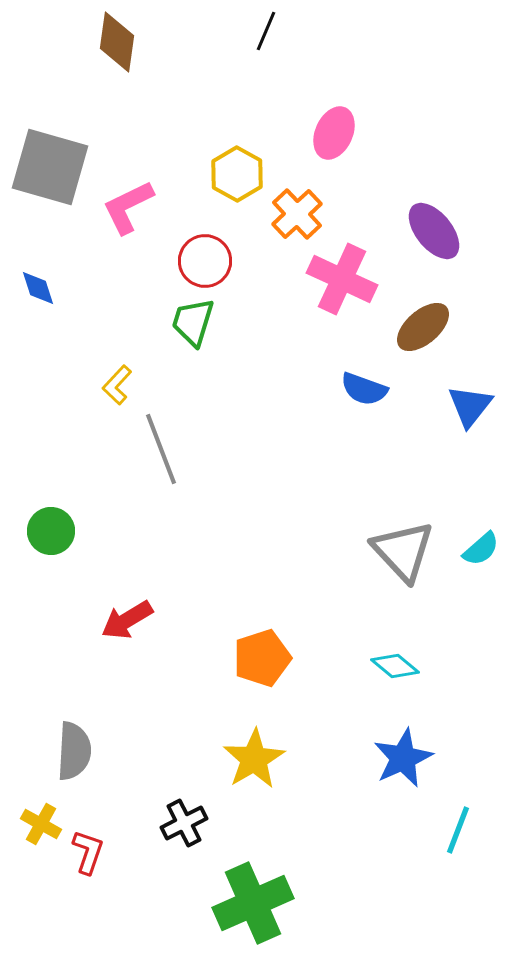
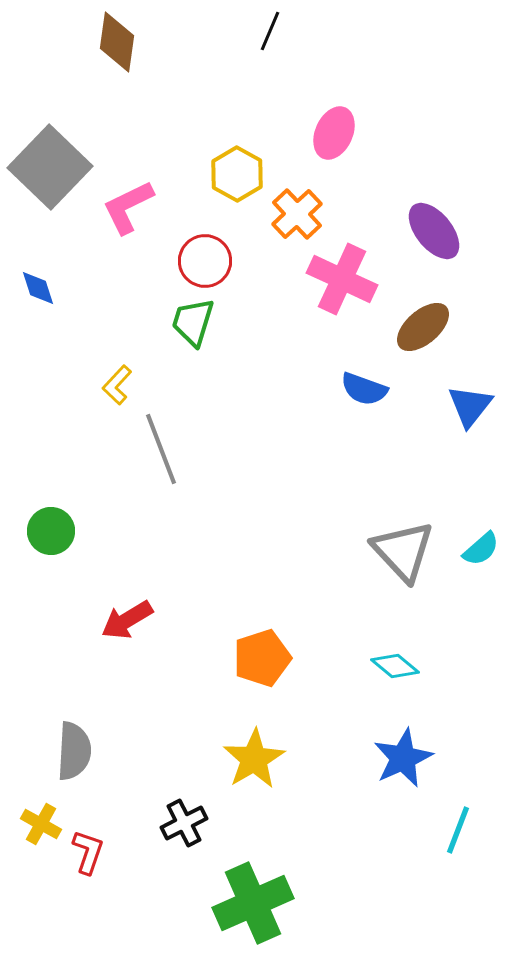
black line: moved 4 px right
gray square: rotated 28 degrees clockwise
